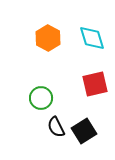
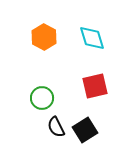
orange hexagon: moved 4 px left, 1 px up
red square: moved 2 px down
green circle: moved 1 px right
black square: moved 1 px right, 1 px up
